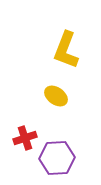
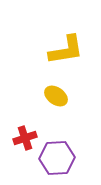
yellow L-shape: rotated 120 degrees counterclockwise
